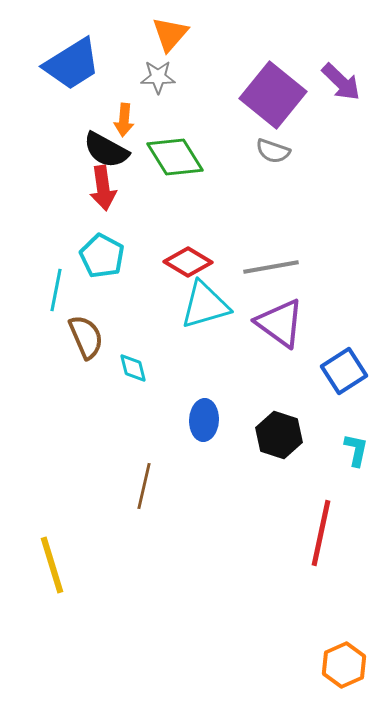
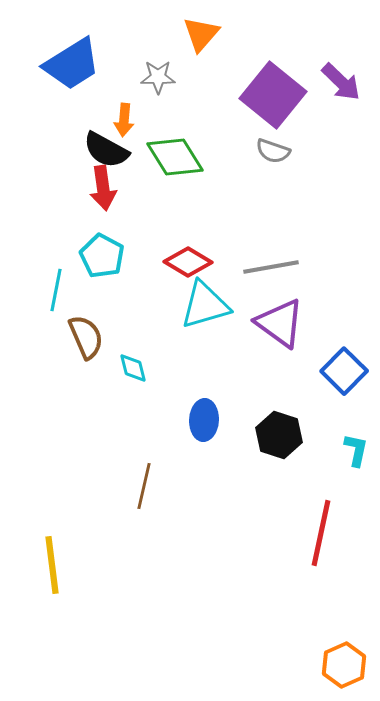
orange triangle: moved 31 px right
blue square: rotated 12 degrees counterclockwise
yellow line: rotated 10 degrees clockwise
